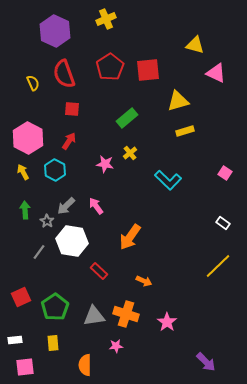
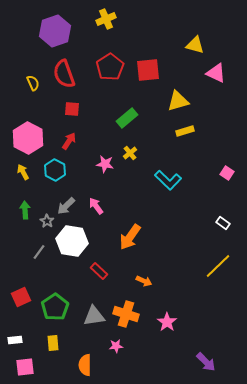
purple hexagon at (55, 31): rotated 16 degrees clockwise
pink square at (225, 173): moved 2 px right
